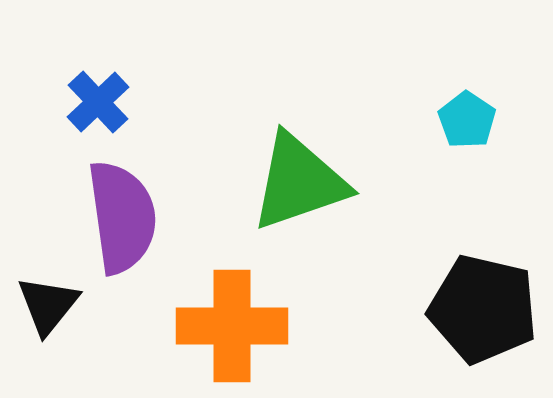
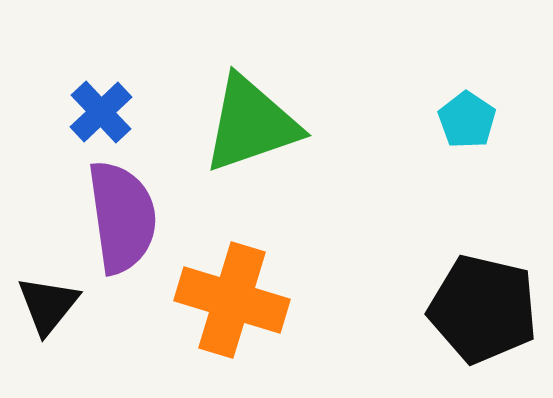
blue cross: moved 3 px right, 10 px down
green triangle: moved 48 px left, 58 px up
orange cross: moved 26 px up; rotated 17 degrees clockwise
